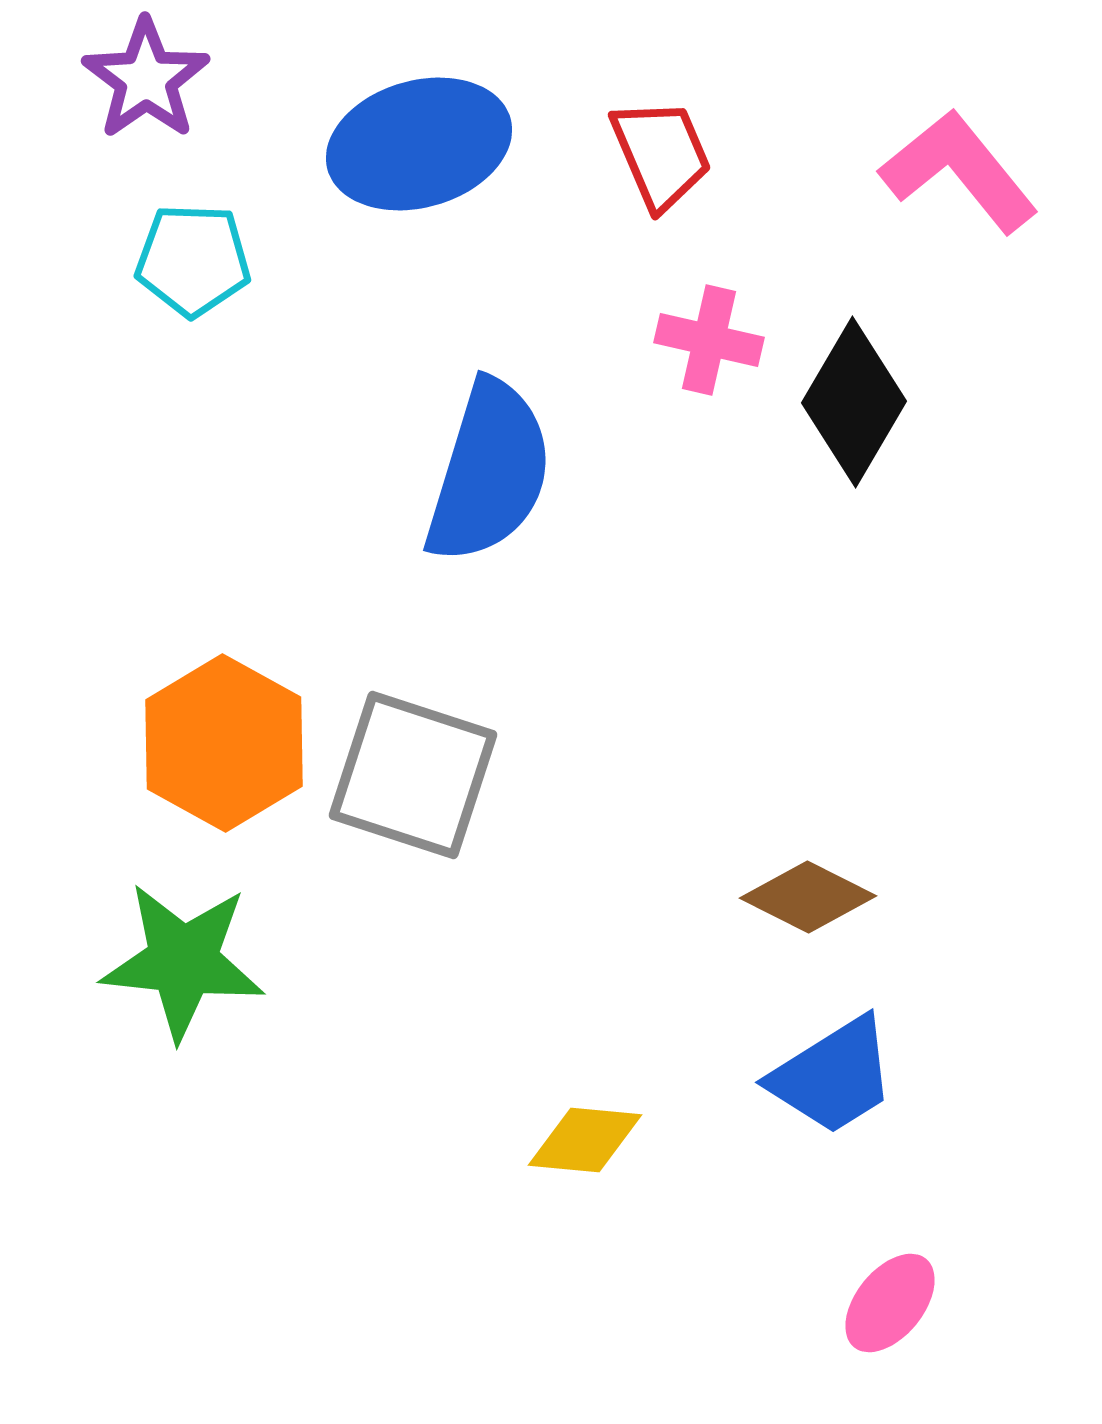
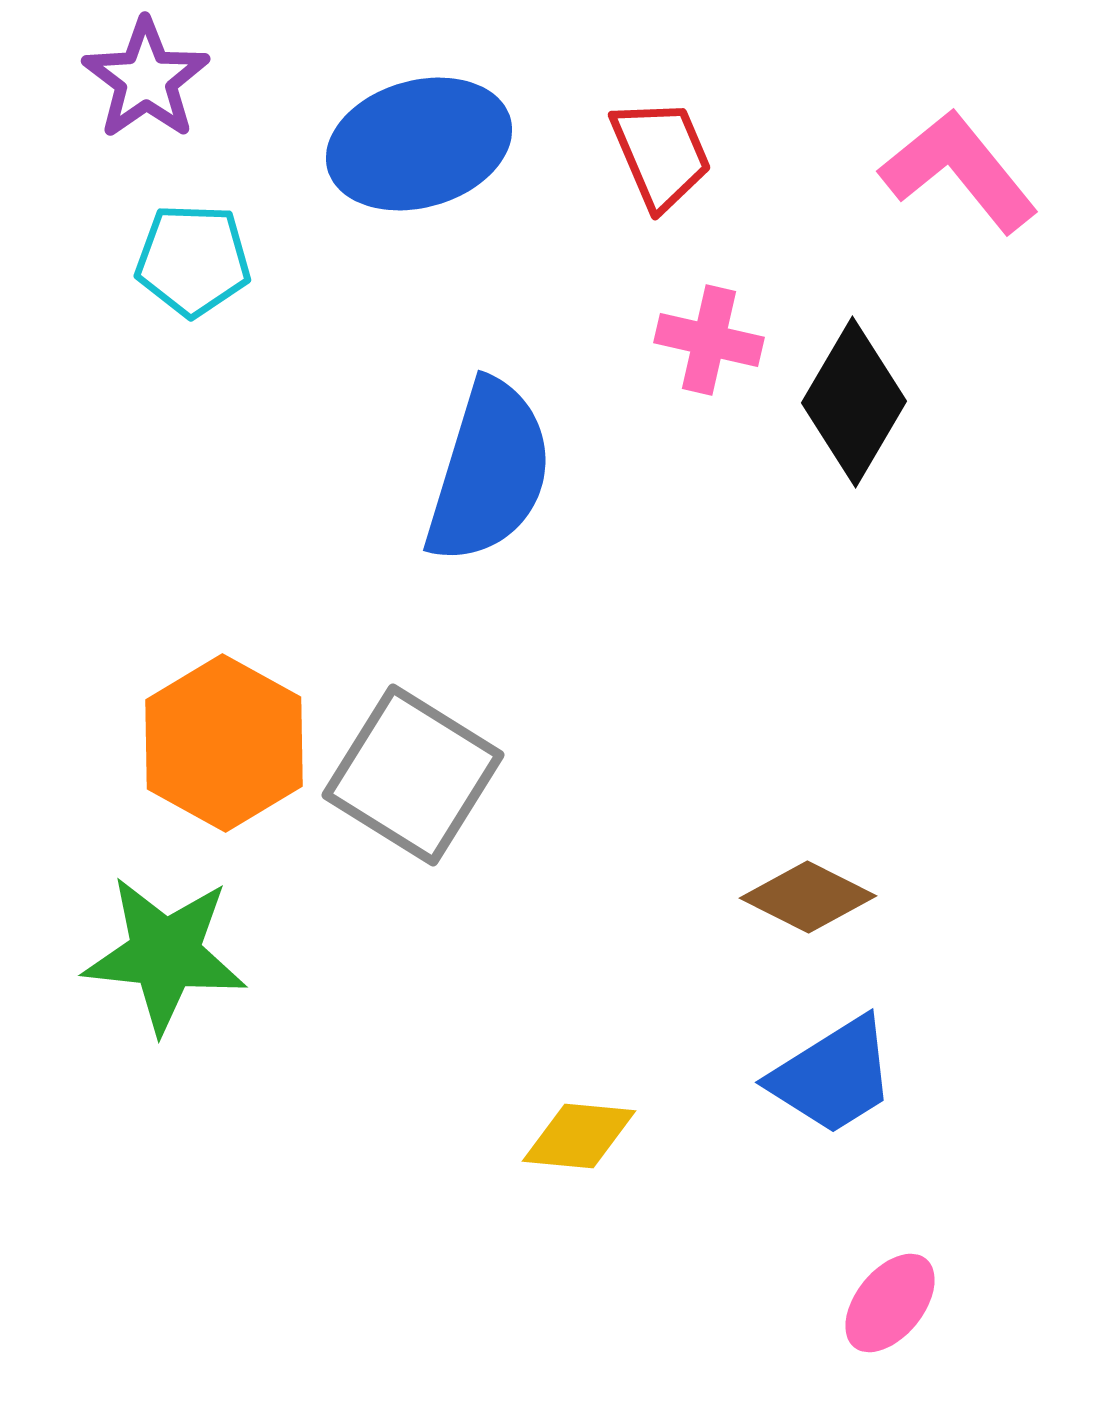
gray square: rotated 14 degrees clockwise
green star: moved 18 px left, 7 px up
yellow diamond: moved 6 px left, 4 px up
